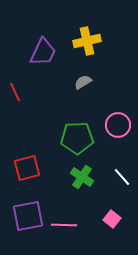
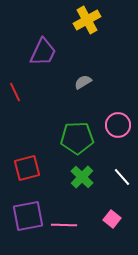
yellow cross: moved 21 px up; rotated 16 degrees counterclockwise
green cross: rotated 10 degrees clockwise
